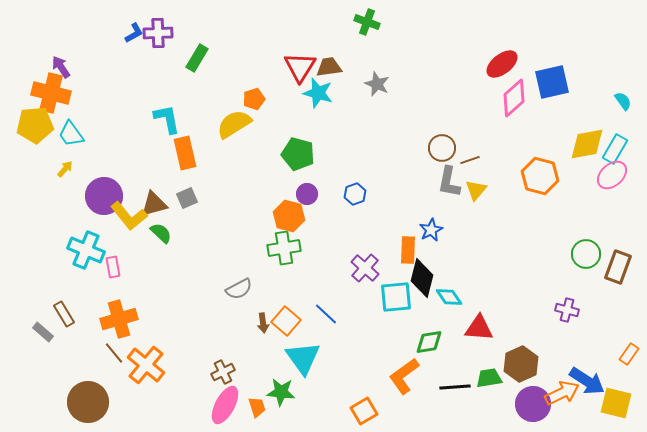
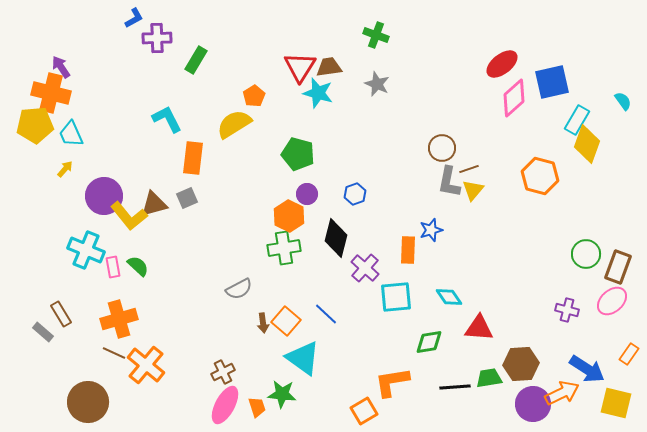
green cross at (367, 22): moved 9 px right, 13 px down
blue L-shape at (134, 33): moved 15 px up
purple cross at (158, 33): moved 1 px left, 5 px down
green rectangle at (197, 58): moved 1 px left, 2 px down
orange pentagon at (254, 99): moved 3 px up; rotated 15 degrees counterclockwise
cyan L-shape at (167, 119): rotated 16 degrees counterclockwise
cyan trapezoid at (71, 134): rotated 12 degrees clockwise
yellow diamond at (587, 144): rotated 60 degrees counterclockwise
cyan rectangle at (615, 149): moved 38 px left, 29 px up
orange rectangle at (185, 153): moved 8 px right, 5 px down; rotated 20 degrees clockwise
brown line at (470, 160): moved 1 px left, 9 px down
pink ellipse at (612, 175): moved 126 px down
yellow triangle at (476, 190): moved 3 px left
orange hexagon at (289, 216): rotated 12 degrees clockwise
blue star at (431, 230): rotated 10 degrees clockwise
green semicircle at (161, 233): moved 23 px left, 33 px down
black diamond at (422, 278): moved 86 px left, 40 px up
brown rectangle at (64, 314): moved 3 px left
brown line at (114, 353): rotated 25 degrees counterclockwise
cyan triangle at (303, 358): rotated 18 degrees counterclockwise
brown hexagon at (521, 364): rotated 20 degrees clockwise
orange L-shape at (404, 376): moved 12 px left, 6 px down; rotated 27 degrees clockwise
blue arrow at (587, 381): moved 12 px up
green star at (281, 392): moved 1 px right, 2 px down
